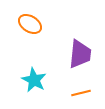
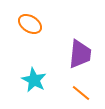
orange line: rotated 54 degrees clockwise
